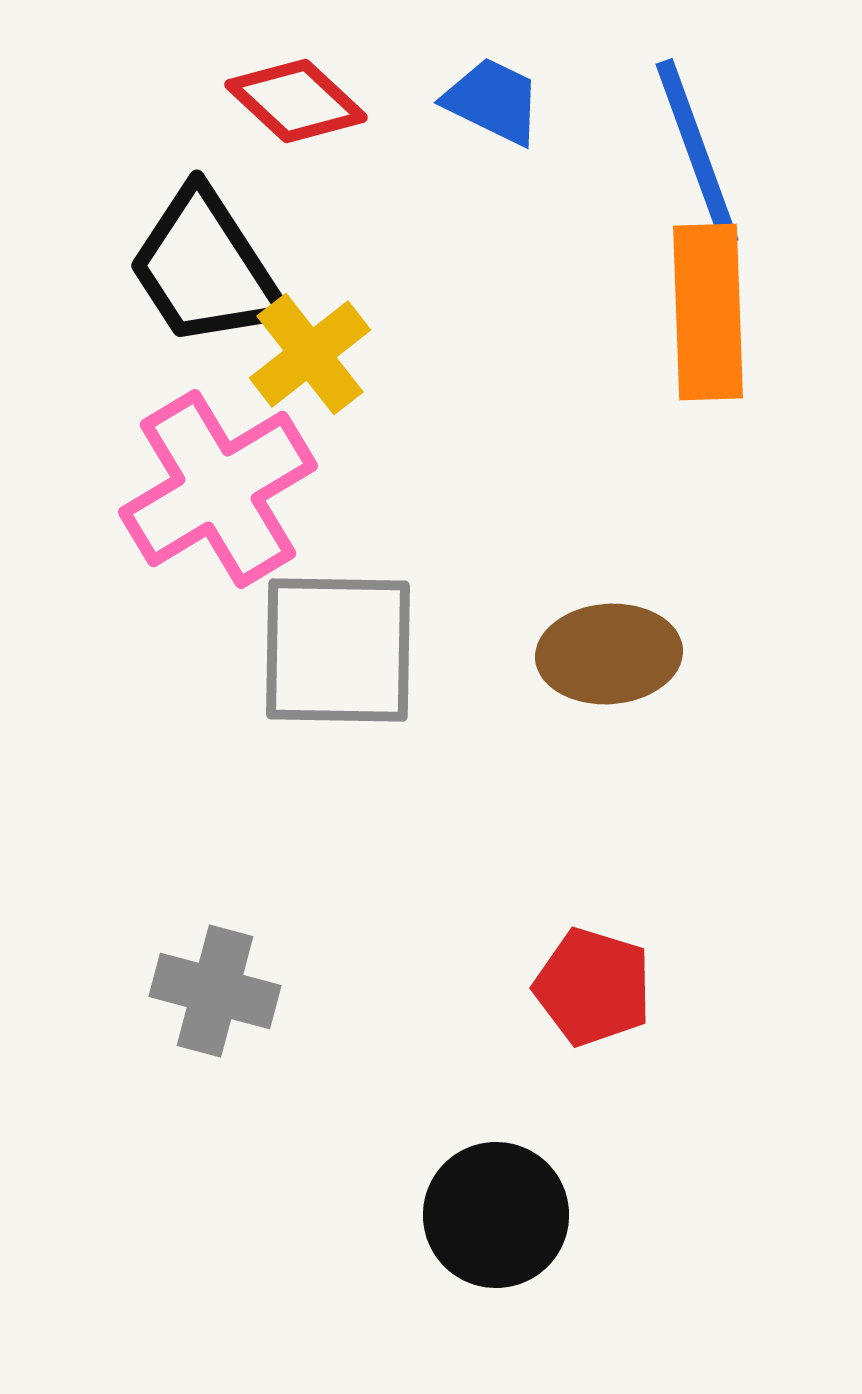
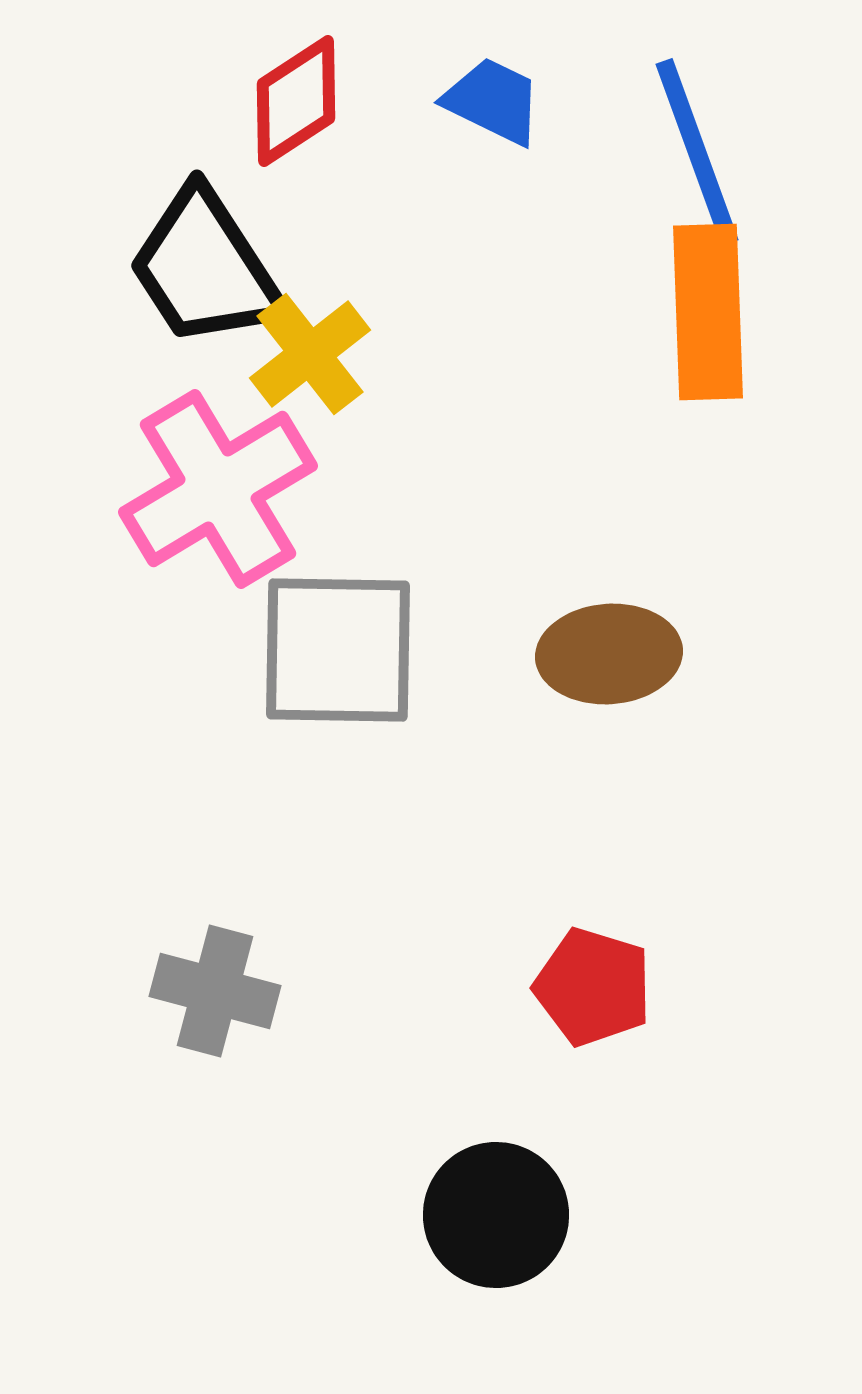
red diamond: rotated 76 degrees counterclockwise
